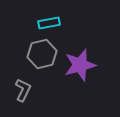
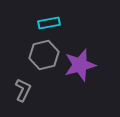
gray hexagon: moved 2 px right, 1 px down
